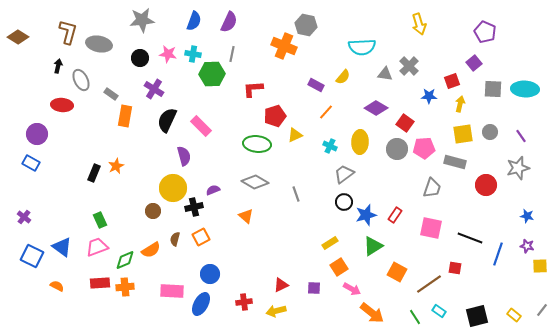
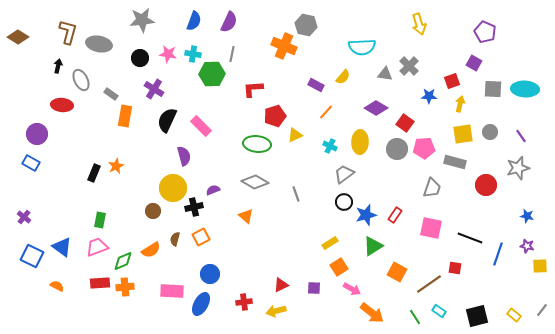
purple square at (474, 63): rotated 21 degrees counterclockwise
green rectangle at (100, 220): rotated 35 degrees clockwise
green diamond at (125, 260): moved 2 px left, 1 px down
